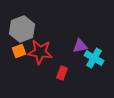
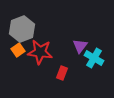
purple triangle: rotated 42 degrees counterclockwise
orange square: moved 1 px left, 1 px up; rotated 16 degrees counterclockwise
